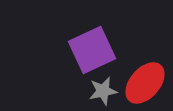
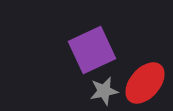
gray star: moved 1 px right
